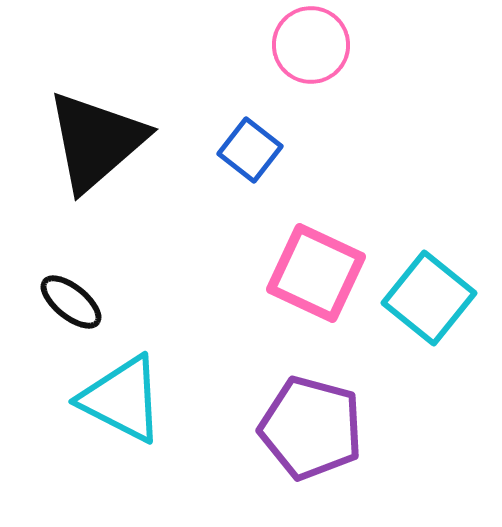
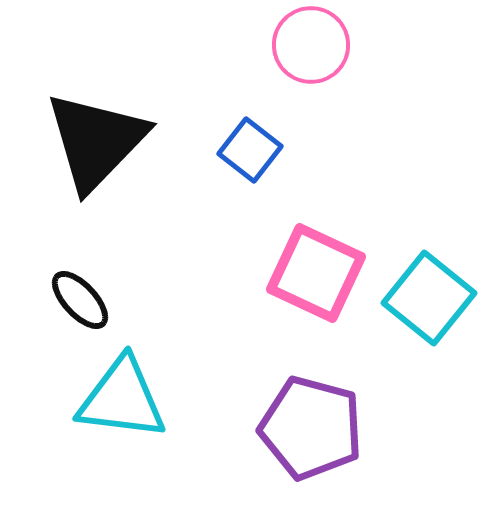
black triangle: rotated 5 degrees counterclockwise
black ellipse: moved 9 px right, 2 px up; rotated 8 degrees clockwise
cyan triangle: rotated 20 degrees counterclockwise
